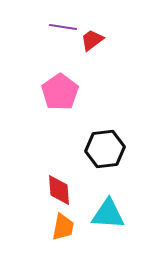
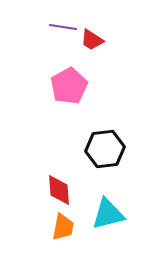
red trapezoid: rotated 110 degrees counterclockwise
pink pentagon: moved 9 px right, 6 px up; rotated 6 degrees clockwise
cyan triangle: rotated 18 degrees counterclockwise
